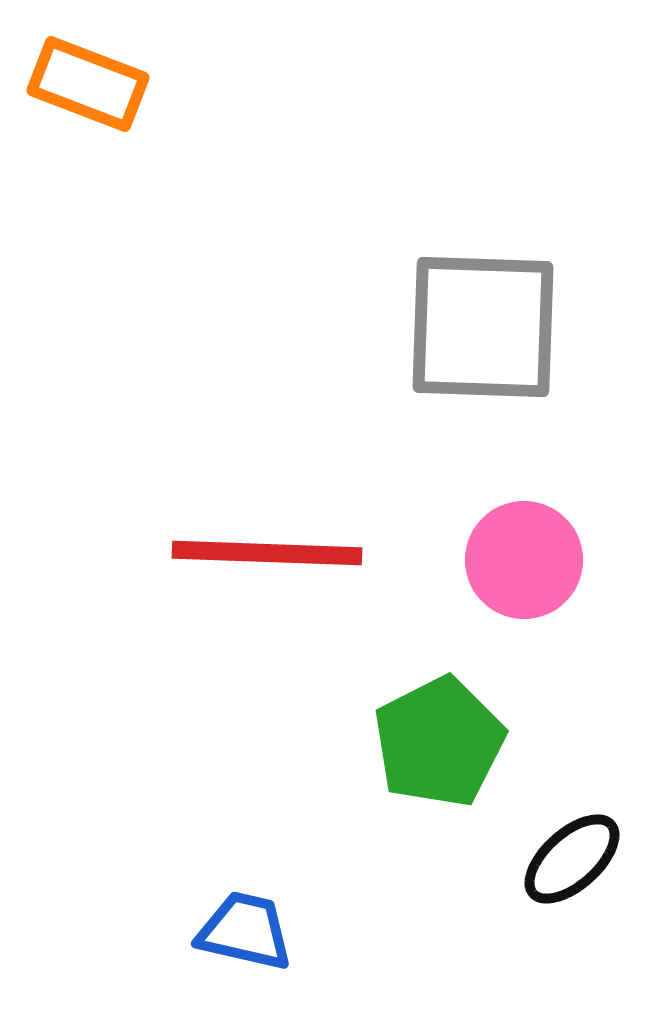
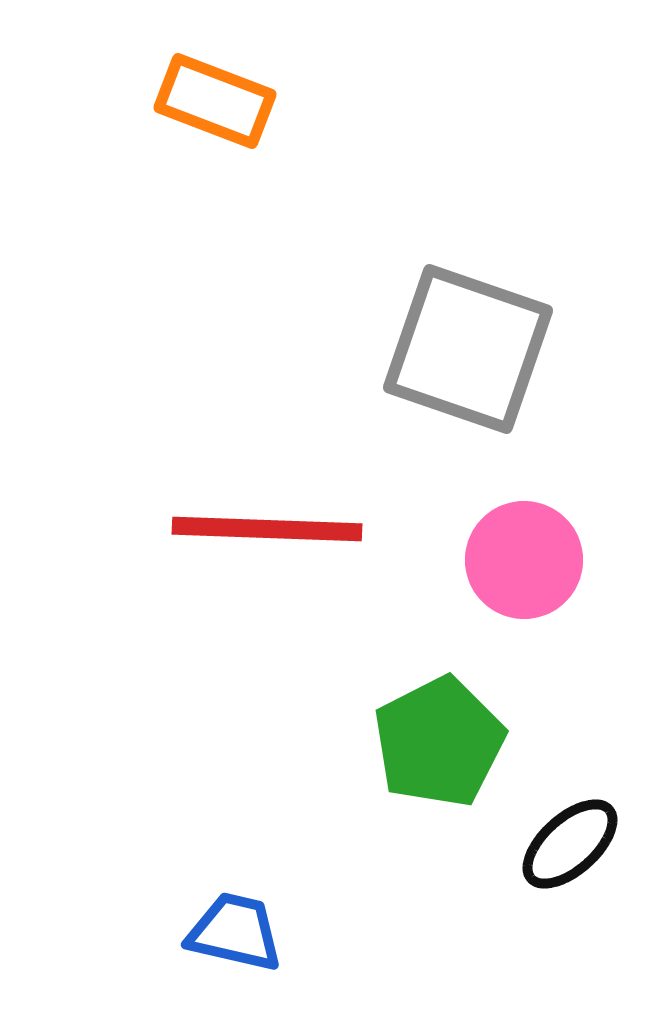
orange rectangle: moved 127 px right, 17 px down
gray square: moved 15 px left, 22 px down; rotated 17 degrees clockwise
red line: moved 24 px up
black ellipse: moved 2 px left, 15 px up
blue trapezoid: moved 10 px left, 1 px down
